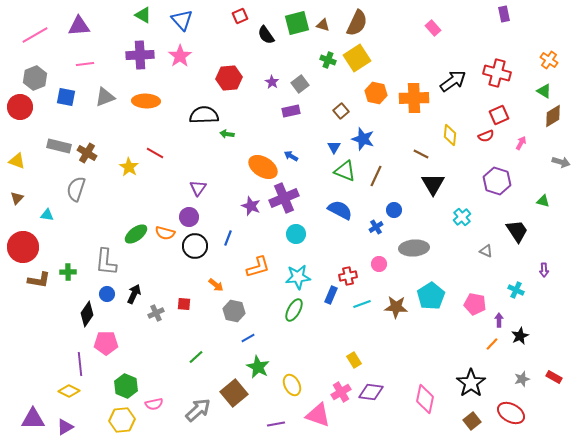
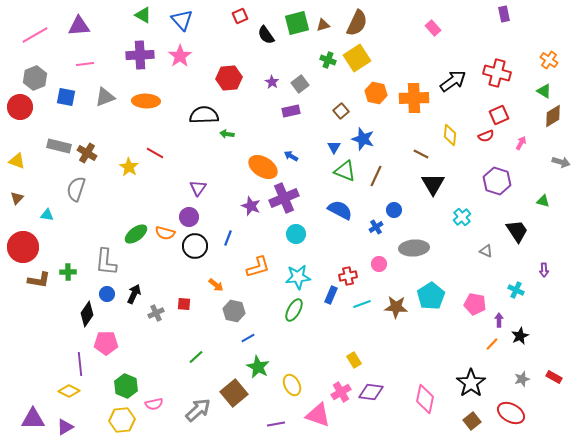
brown triangle at (323, 25): rotated 32 degrees counterclockwise
